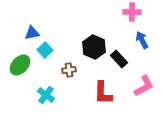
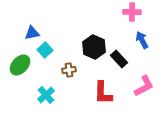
cyan cross: rotated 12 degrees clockwise
